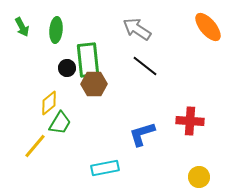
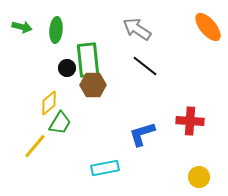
green arrow: rotated 48 degrees counterclockwise
brown hexagon: moved 1 px left, 1 px down
